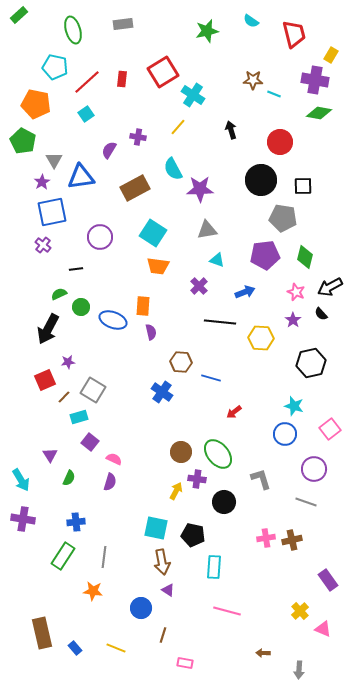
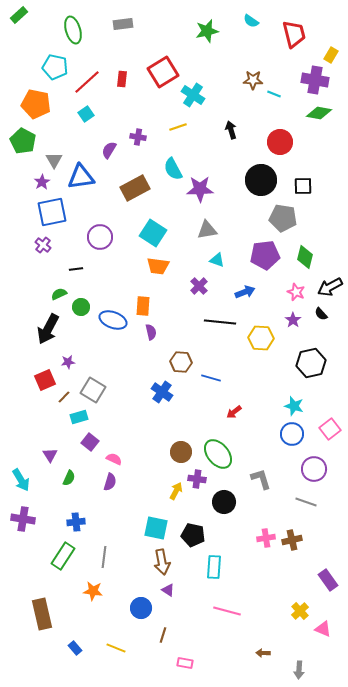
yellow line at (178, 127): rotated 30 degrees clockwise
blue circle at (285, 434): moved 7 px right
brown rectangle at (42, 633): moved 19 px up
